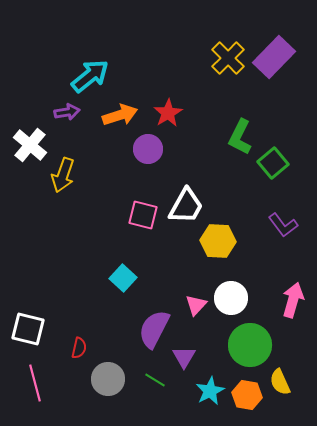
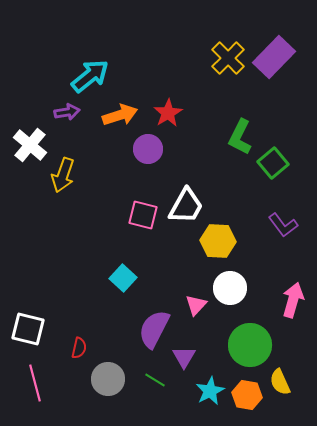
white circle: moved 1 px left, 10 px up
